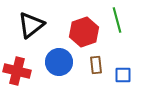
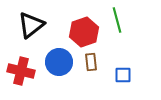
brown rectangle: moved 5 px left, 3 px up
red cross: moved 4 px right
